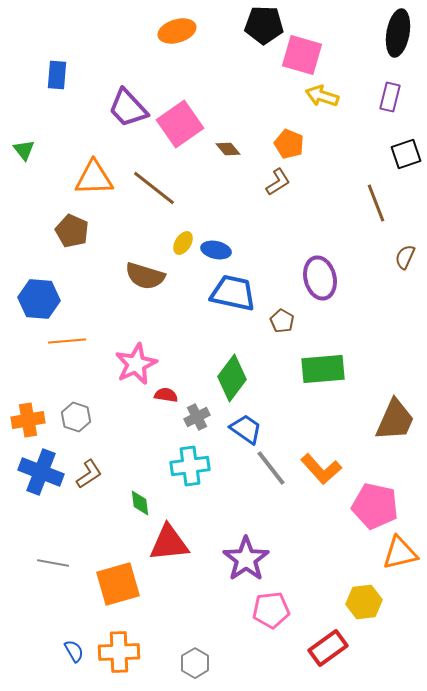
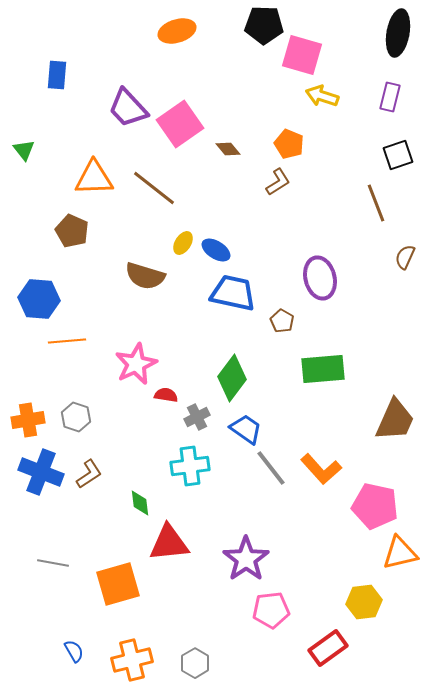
black square at (406, 154): moved 8 px left, 1 px down
blue ellipse at (216, 250): rotated 20 degrees clockwise
orange cross at (119, 652): moved 13 px right, 8 px down; rotated 12 degrees counterclockwise
